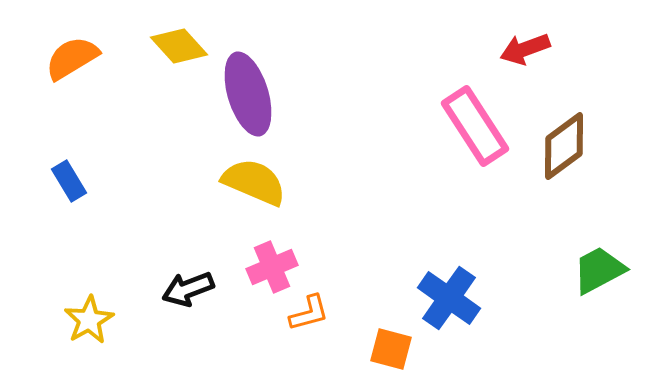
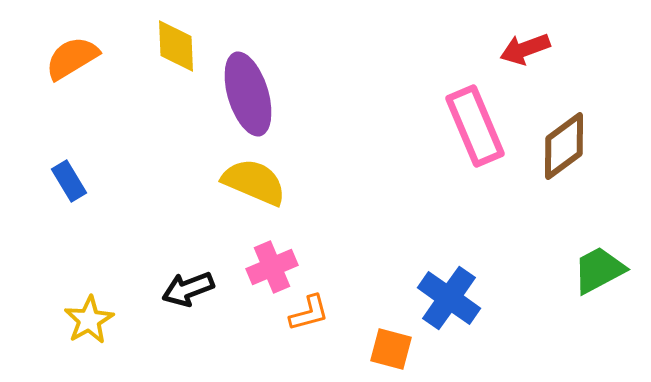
yellow diamond: moved 3 px left; rotated 40 degrees clockwise
pink rectangle: rotated 10 degrees clockwise
